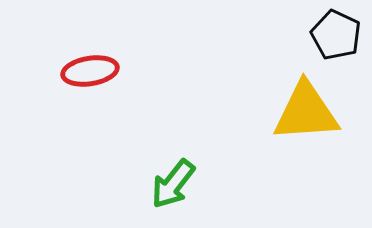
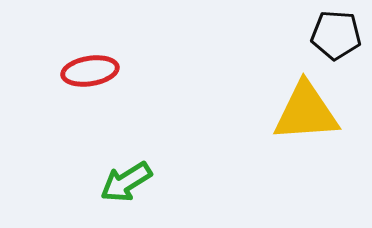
black pentagon: rotated 21 degrees counterclockwise
green arrow: moved 47 px left, 2 px up; rotated 20 degrees clockwise
